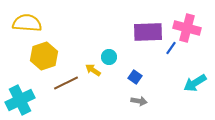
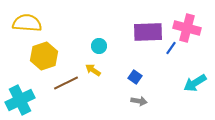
cyan circle: moved 10 px left, 11 px up
